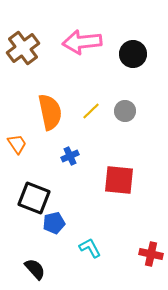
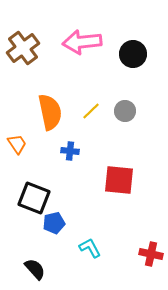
blue cross: moved 5 px up; rotated 30 degrees clockwise
